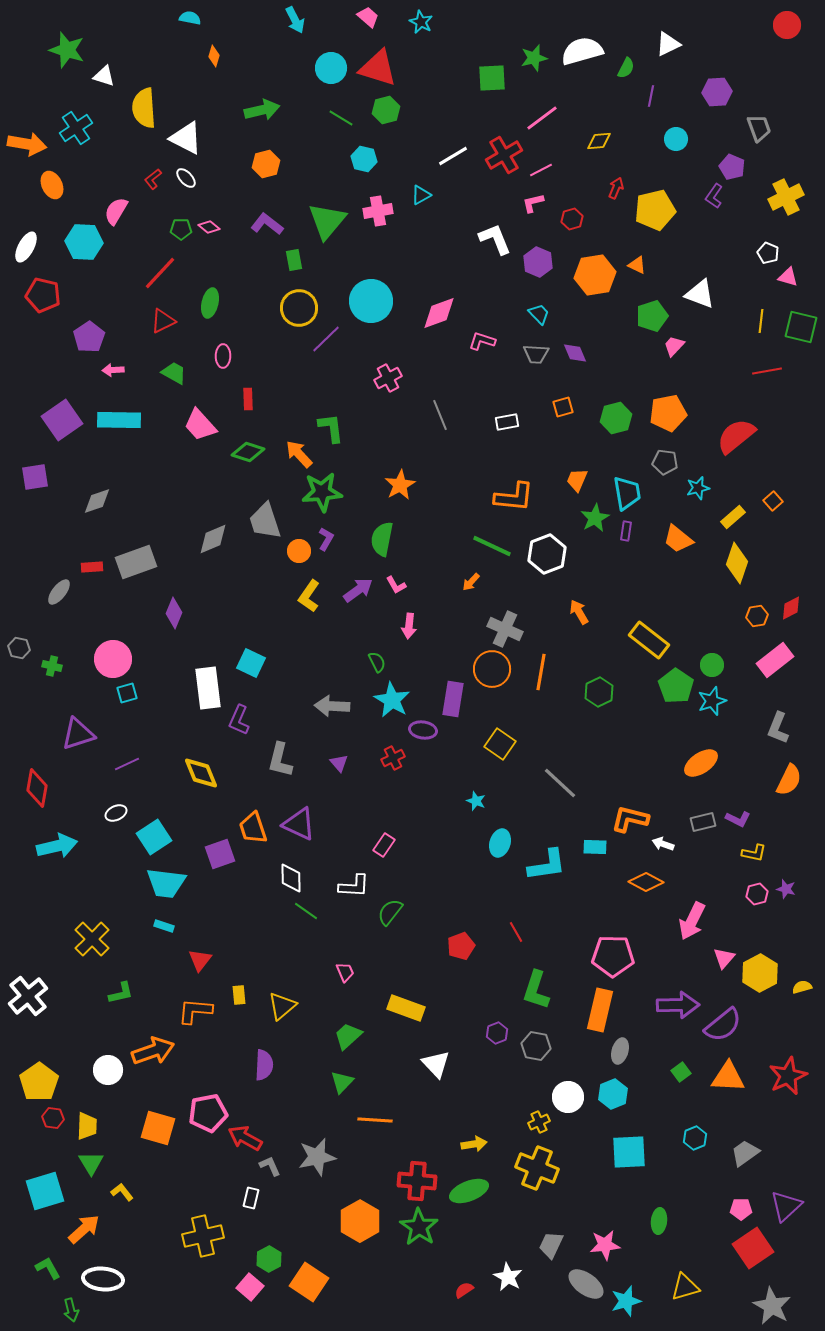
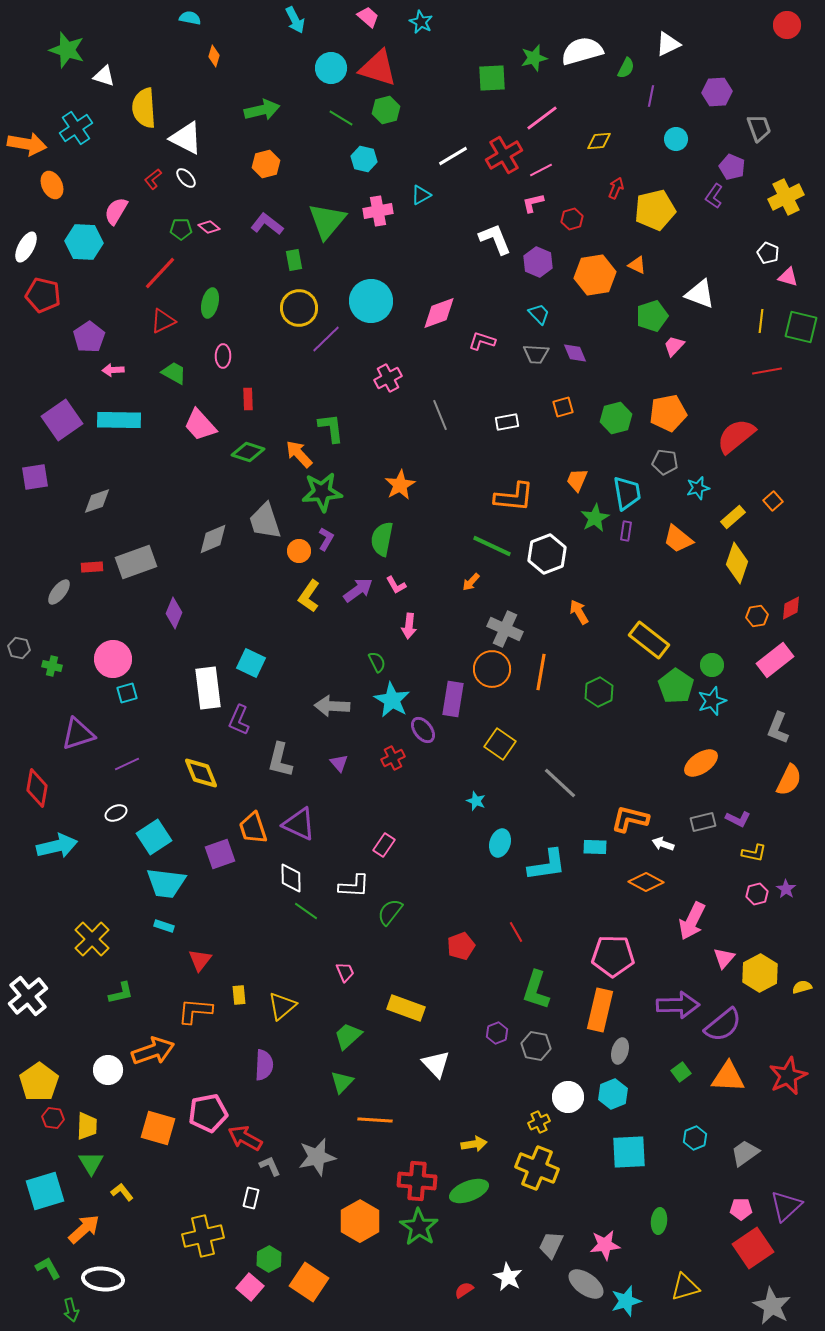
purple ellipse at (423, 730): rotated 44 degrees clockwise
purple star at (786, 889): rotated 18 degrees clockwise
